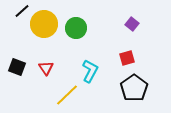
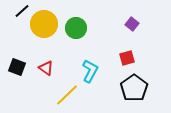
red triangle: rotated 21 degrees counterclockwise
